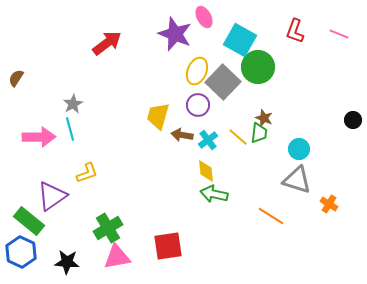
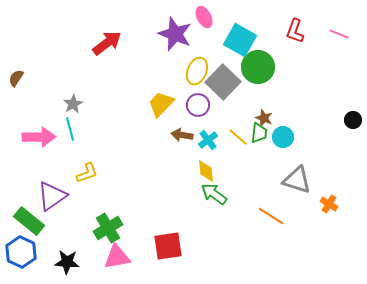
yellow trapezoid: moved 3 px right, 12 px up; rotated 28 degrees clockwise
cyan circle: moved 16 px left, 12 px up
green arrow: rotated 24 degrees clockwise
